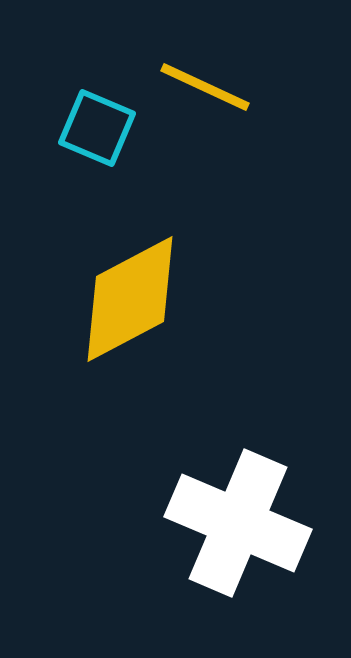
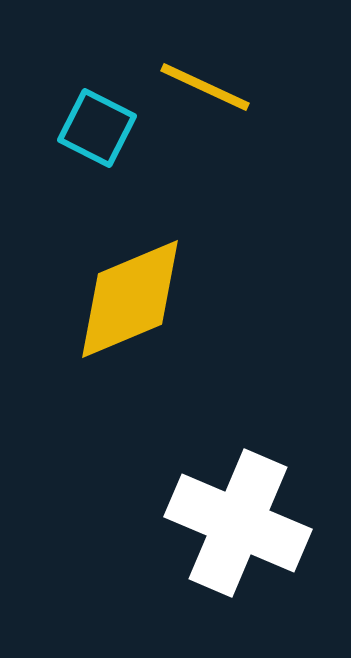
cyan square: rotated 4 degrees clockwise
yellow diamond: rotated 5 degrees clockwise
